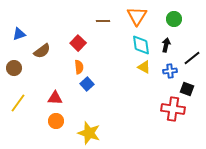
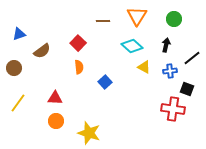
cyan diamond: moved 9 px left, 1 px down; rotated 40 degrees counterclockwise
blue square: moved 18 px right, 2 px up
